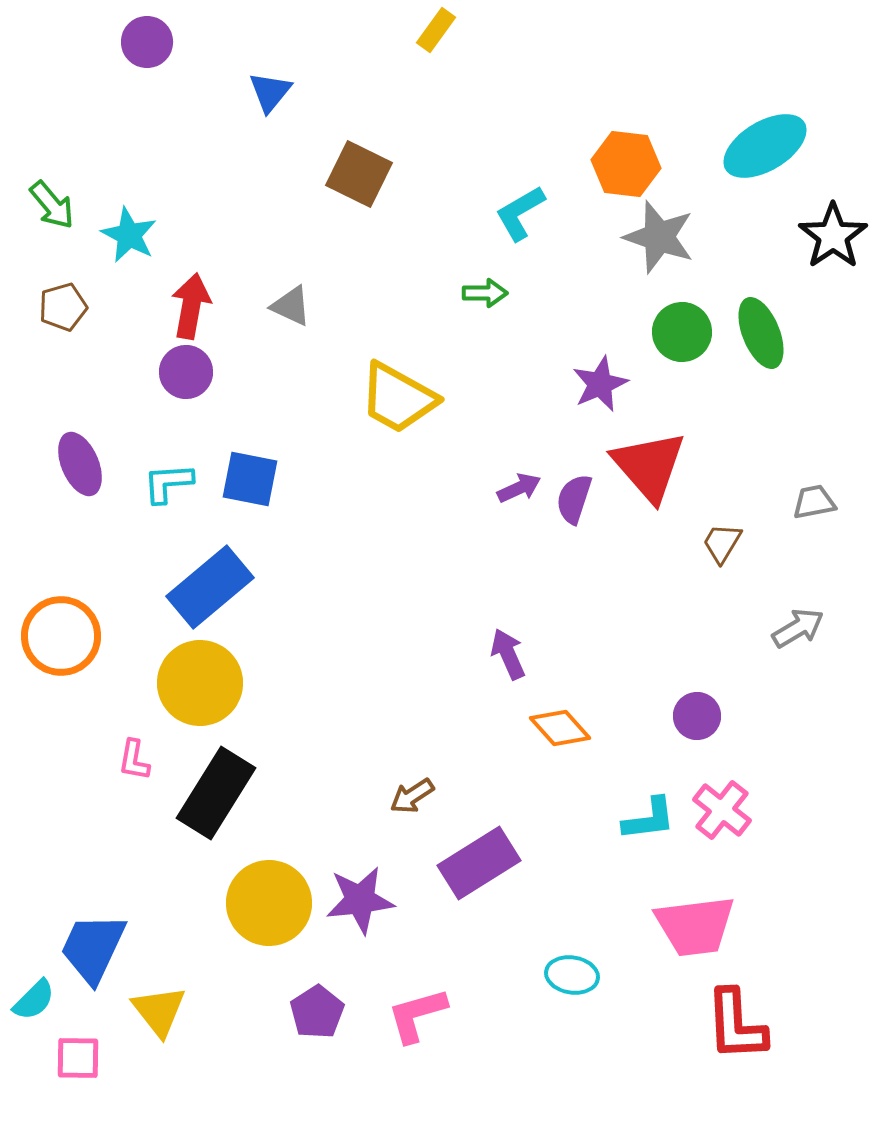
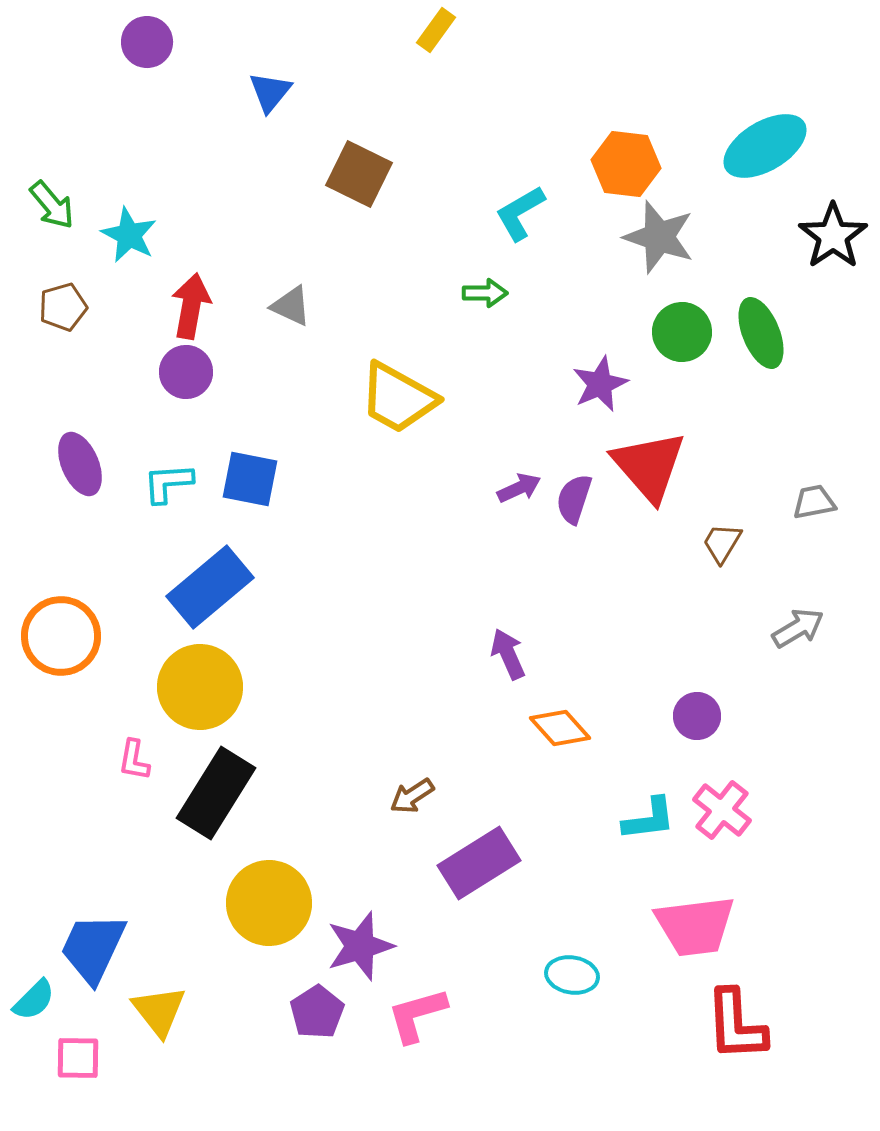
yellow circle at (200, 683): moved 4 px down
purple star at (360, 900): moved 46 px down; rotated 10 degrees counterclockwise
